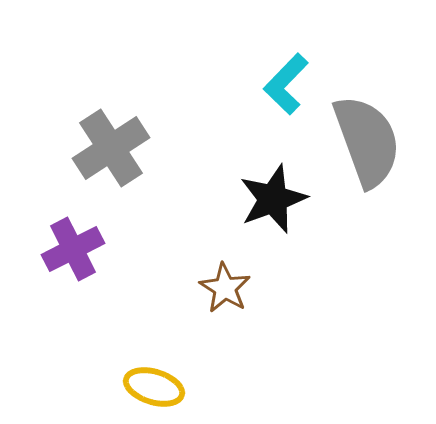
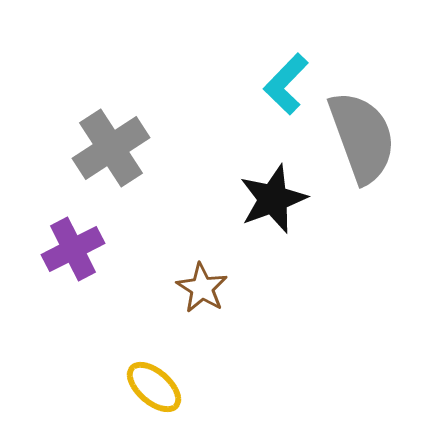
gray semicircle: moved 5 px left, 4 px up
brown star: moved 23 px left
yellow ellipse: rotated 24 degrees clockwise
